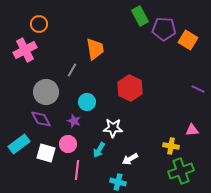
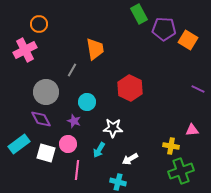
green rectangle: moved 1 px left, 2 px up
